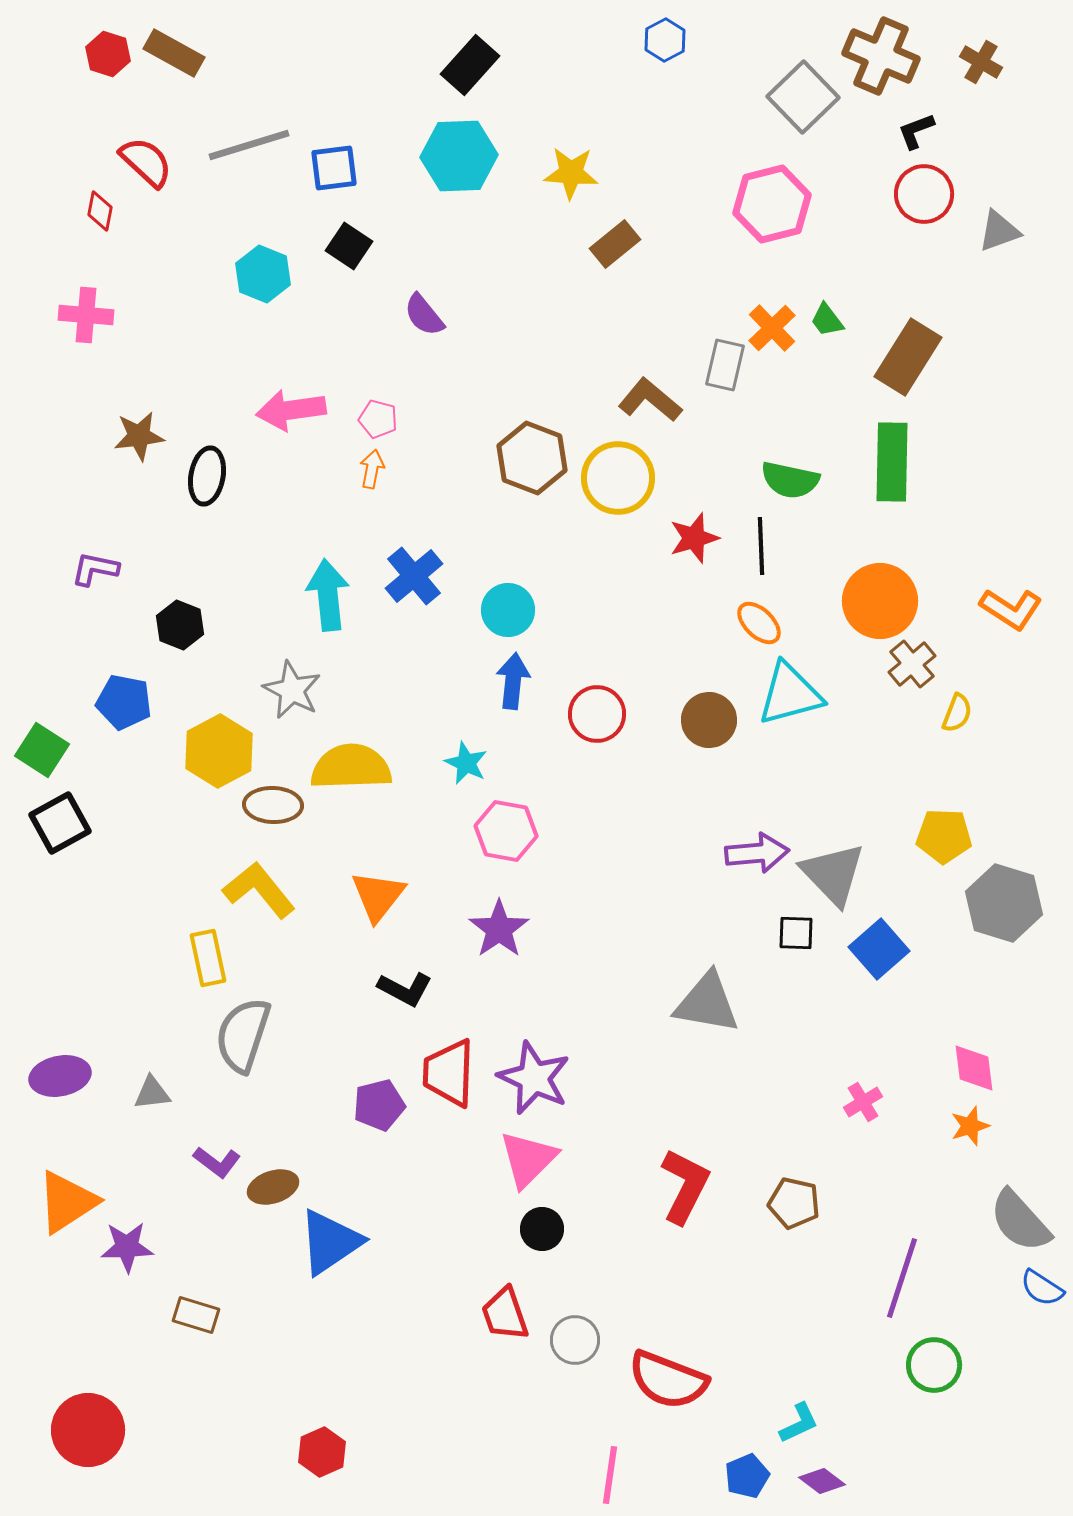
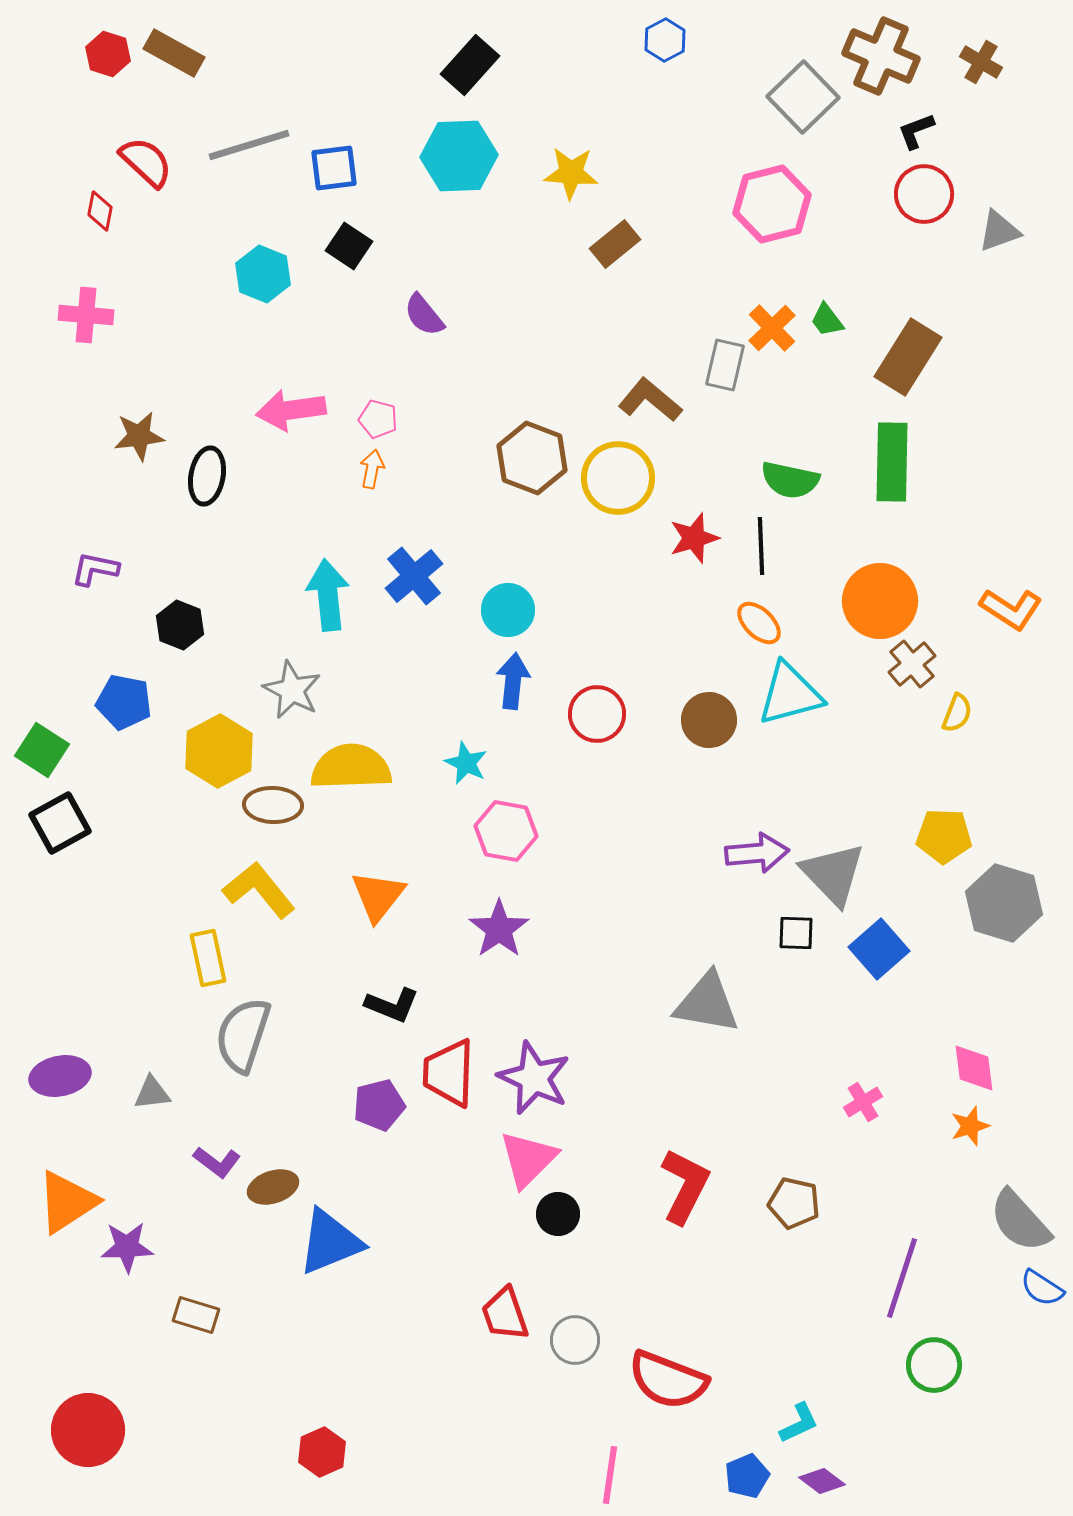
black L-shape at (405, 989): moved 13 px left, 16 px down; rotated 6 degrees counterclockwise
black circle at (542, 1229): moved 16 px right, 15 px up
blue triangle at (330, 1242): rotated 12 degrees clockwise
